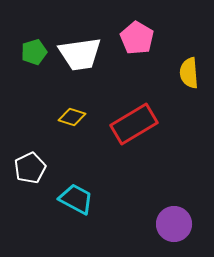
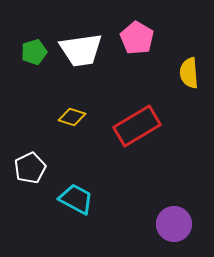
white trapezoid: moved 1 px right, 4 px up
red rectangle: moved 3 px right, 2 px down
